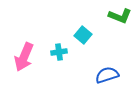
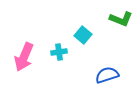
green L-shape: moved 1 px right, 3 px down
